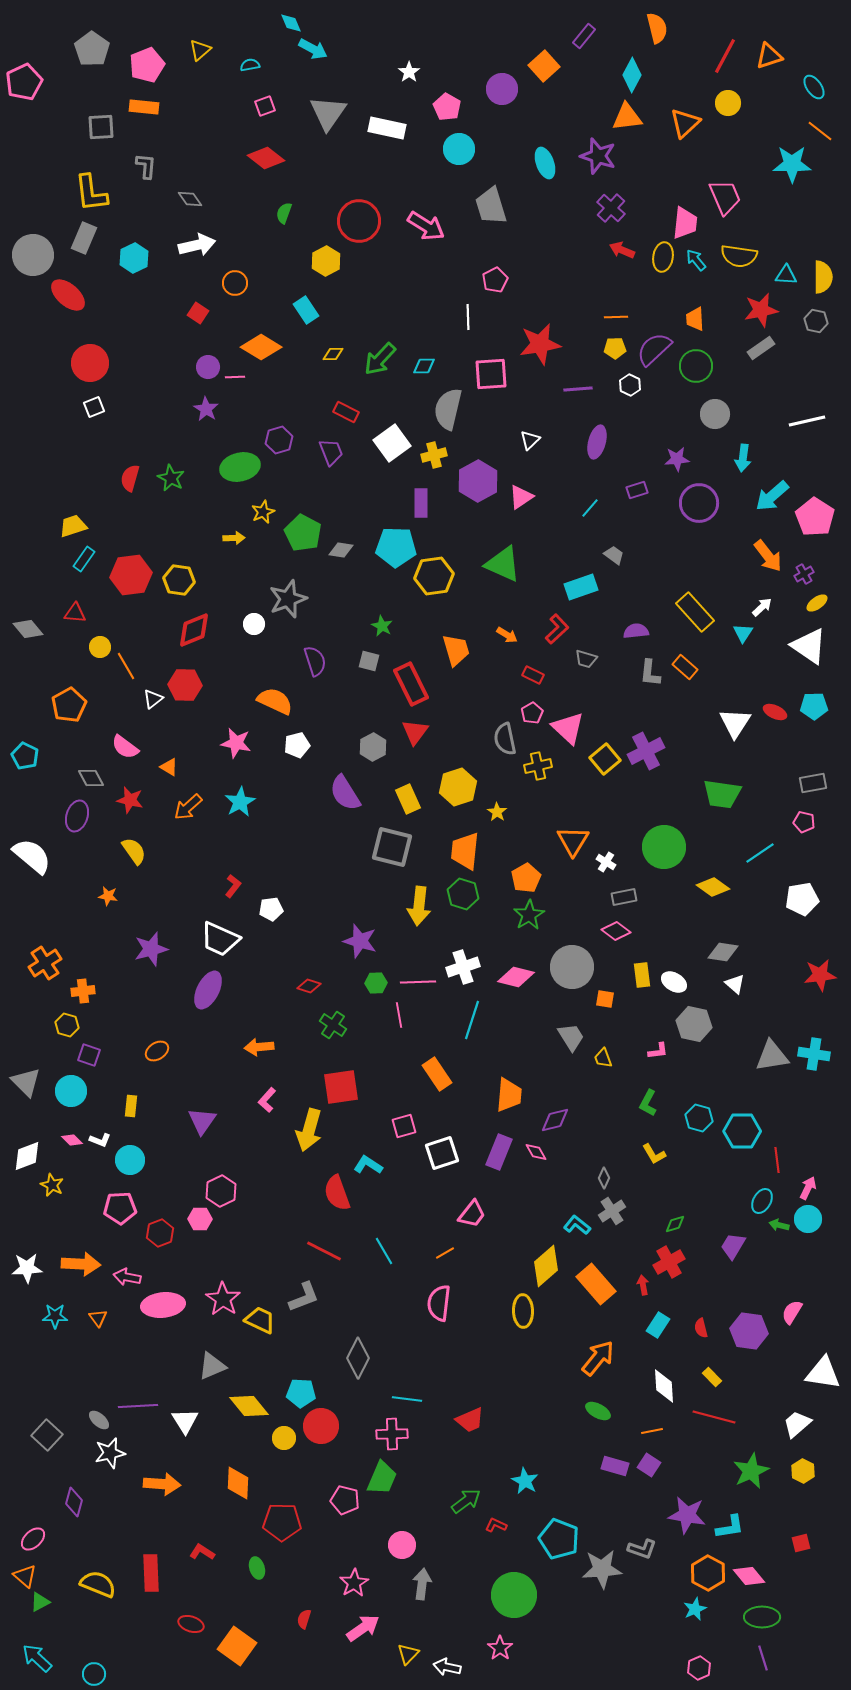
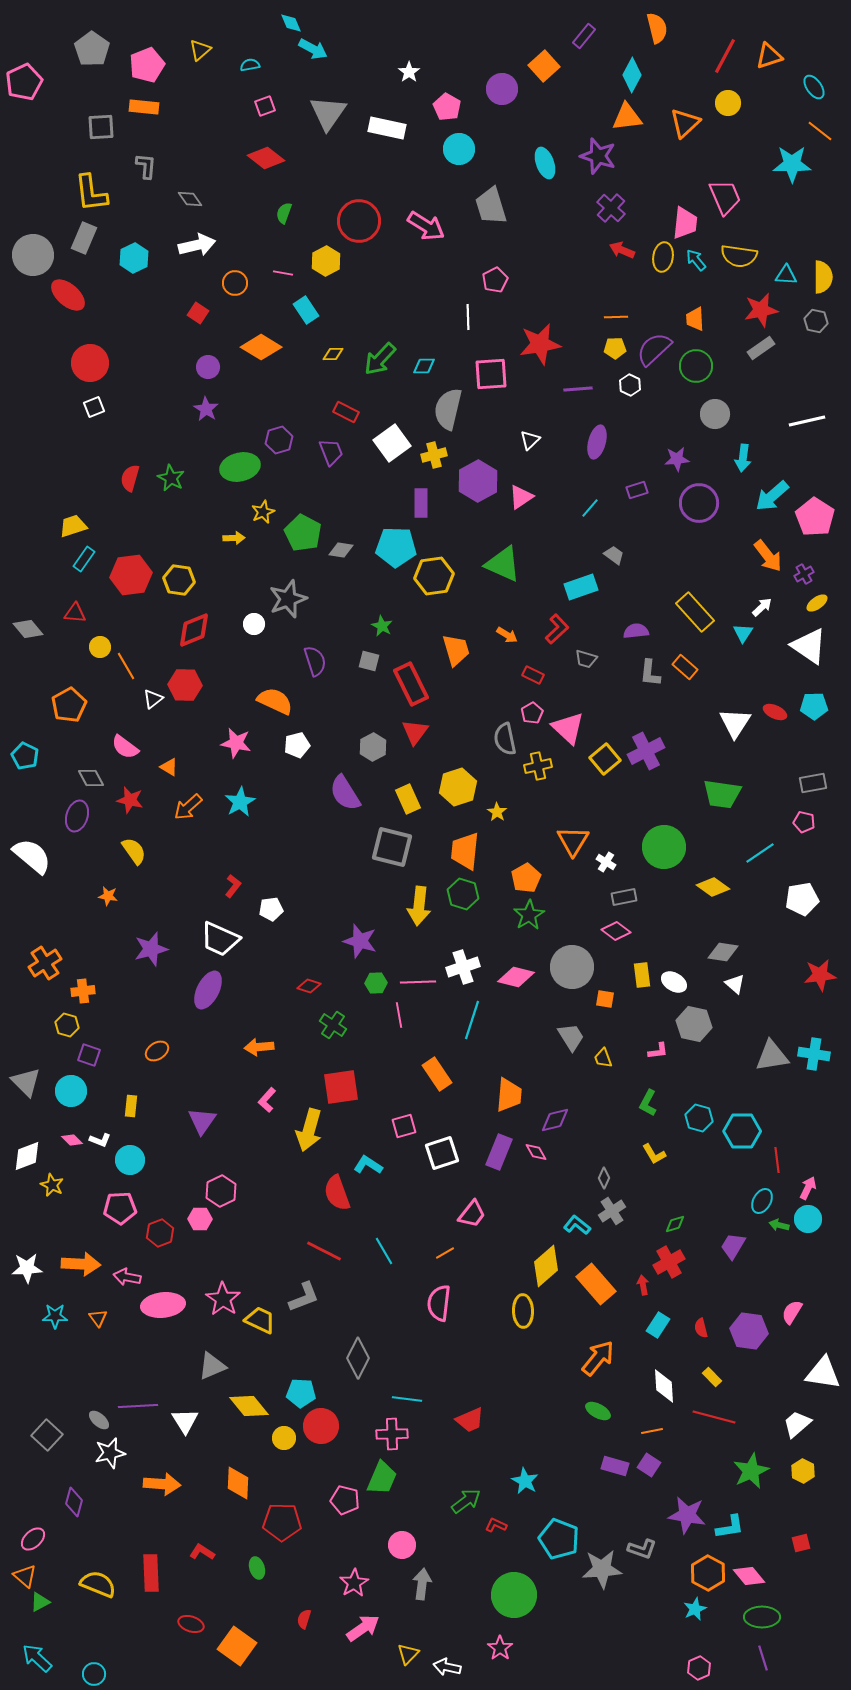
pink line at (235, 377): moved 48 px right, 104 px up; rotated 12 degrees clockwise
